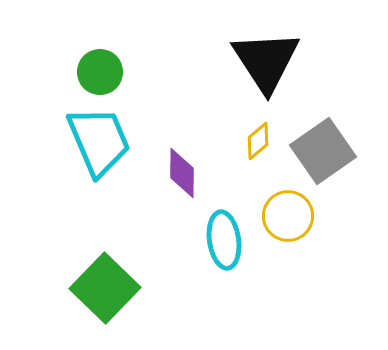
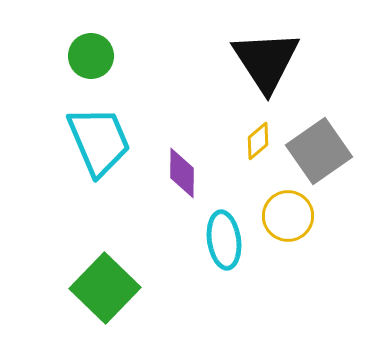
green circle: moved 9 px left, 16 px up
gray square: moved 4 px left
